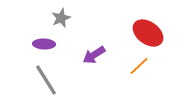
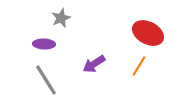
red ellipse: rotated 8 degrees counterclockwise
purple arrow: moved 9 px down
orange line: rotated 15 degrees counterclockwise
